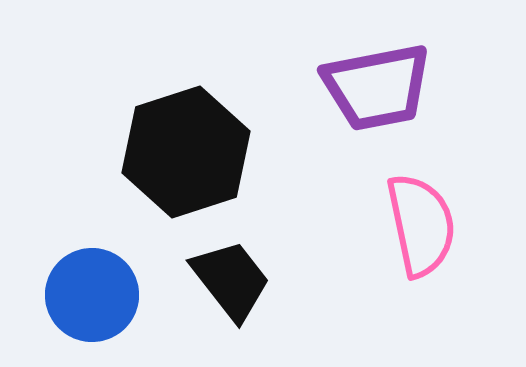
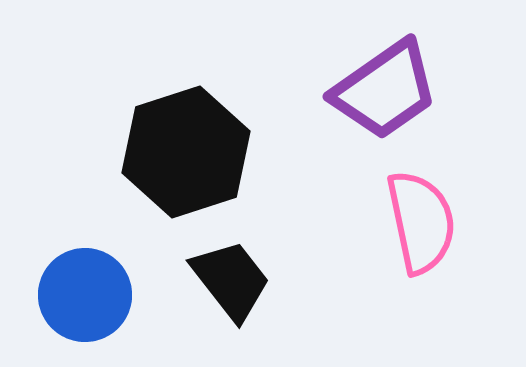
purple trapezoid: moved 8 px right, 3 px down; rotated 24 degrees counterclockwise
pink semicircle: moved 3 px up
blue circle: moved 7 px left
